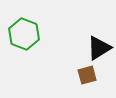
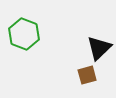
black triangle: rotated 12 degrees counterclockwise
